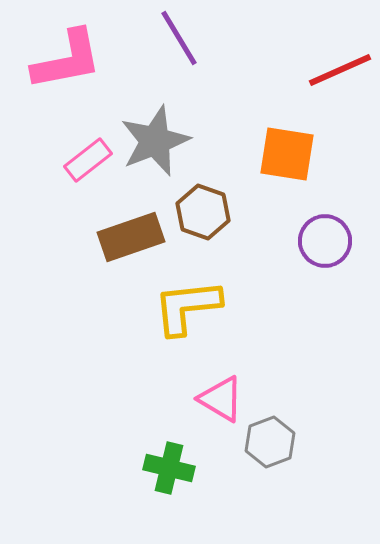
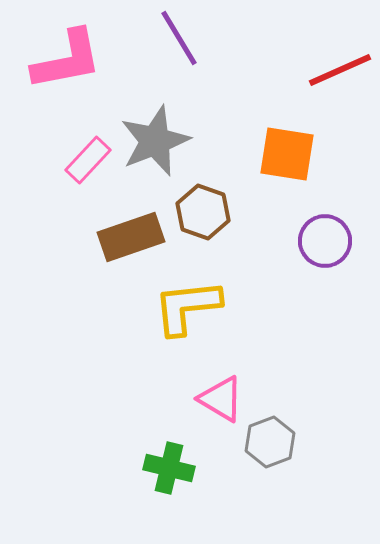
pink rectangle: rotated 9 degrees counterclockwise
